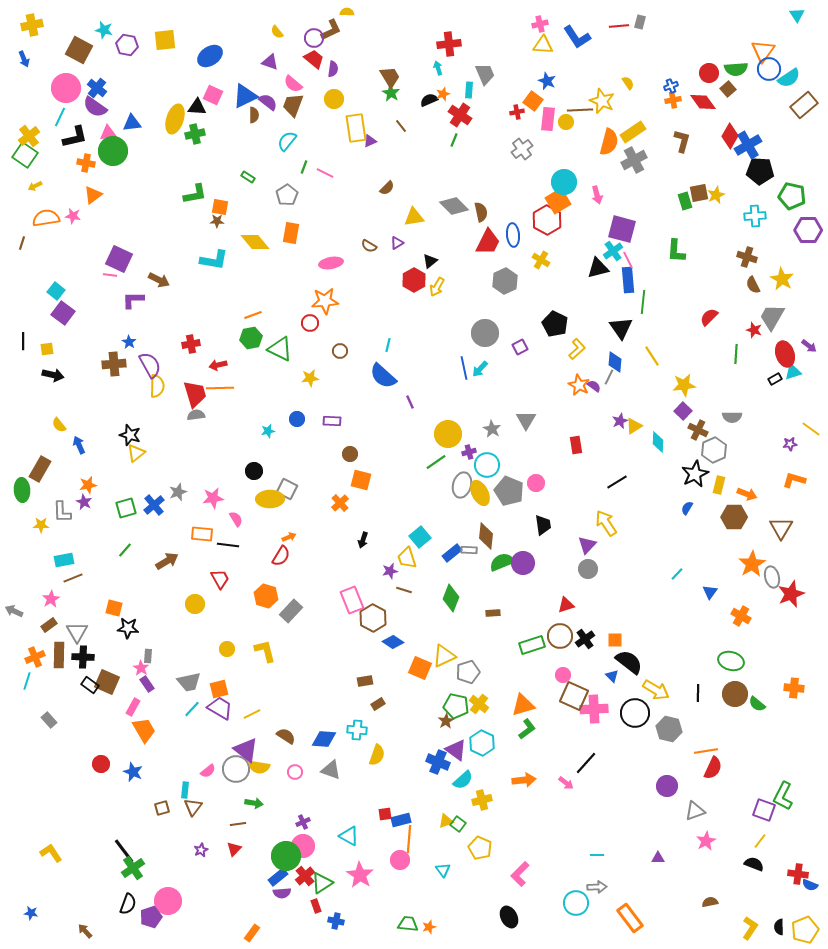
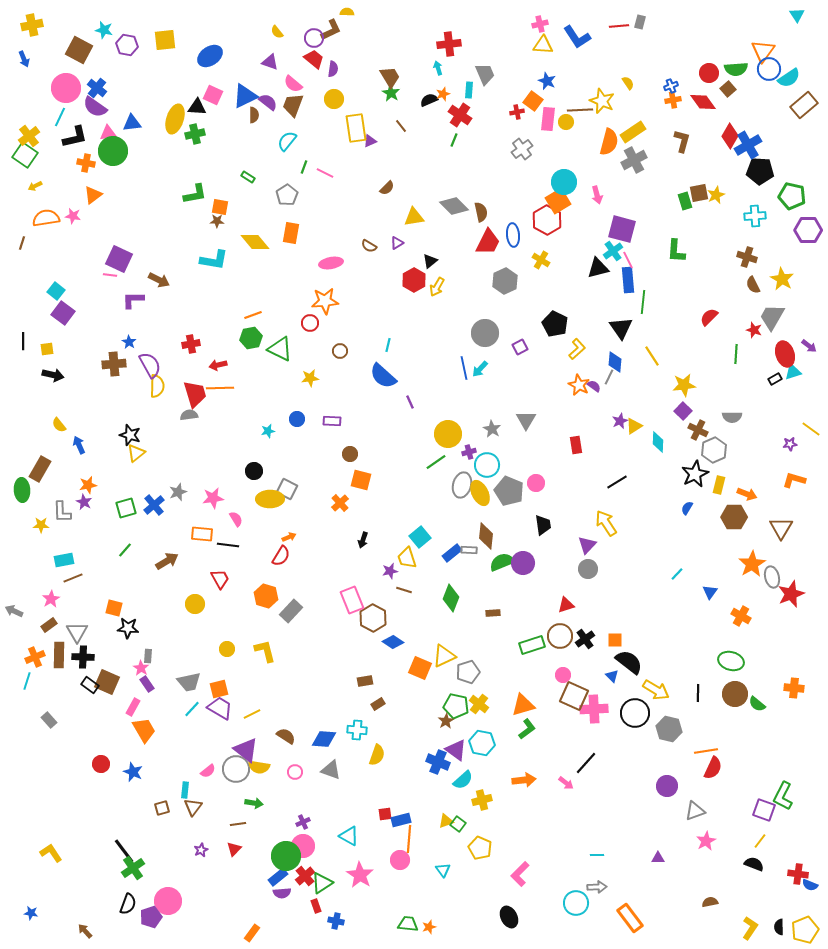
gray semicircle at (196, 415): moved 7 px left
cyan hexagon at (482, 743): rotated 15 degrees counterclockwise
